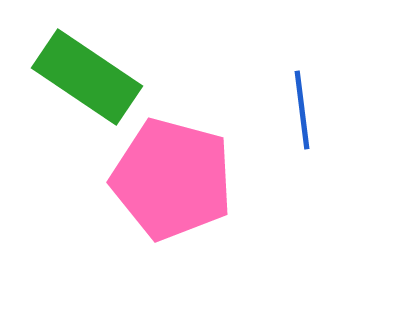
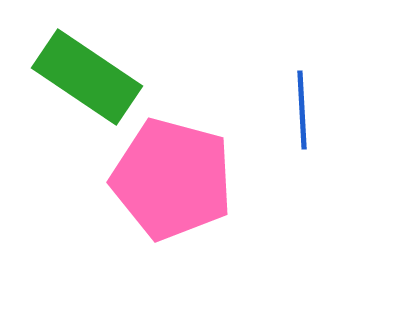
blue line: rotated 4 degrees clockwise
